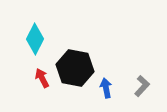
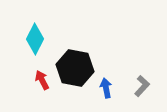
red arrow: moved 2 px down
